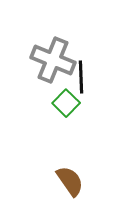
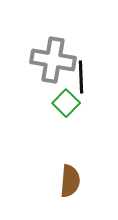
gray cross: rotated 12 degrees counterclockwise
brown semicircle: rotated 40 degrees clockwise
